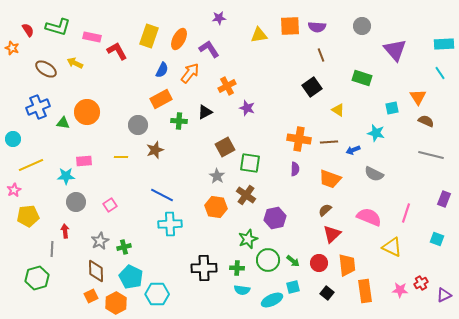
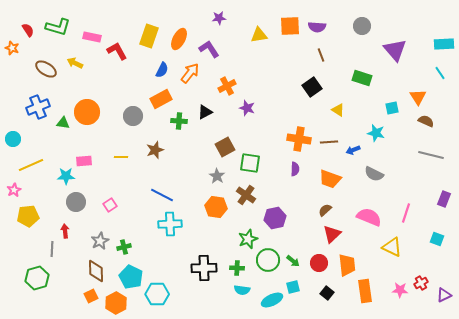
gray circle at (138, 125): moved 5 px left, 9 px up
